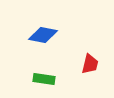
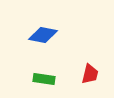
red trapezoid: moved 10 px down
